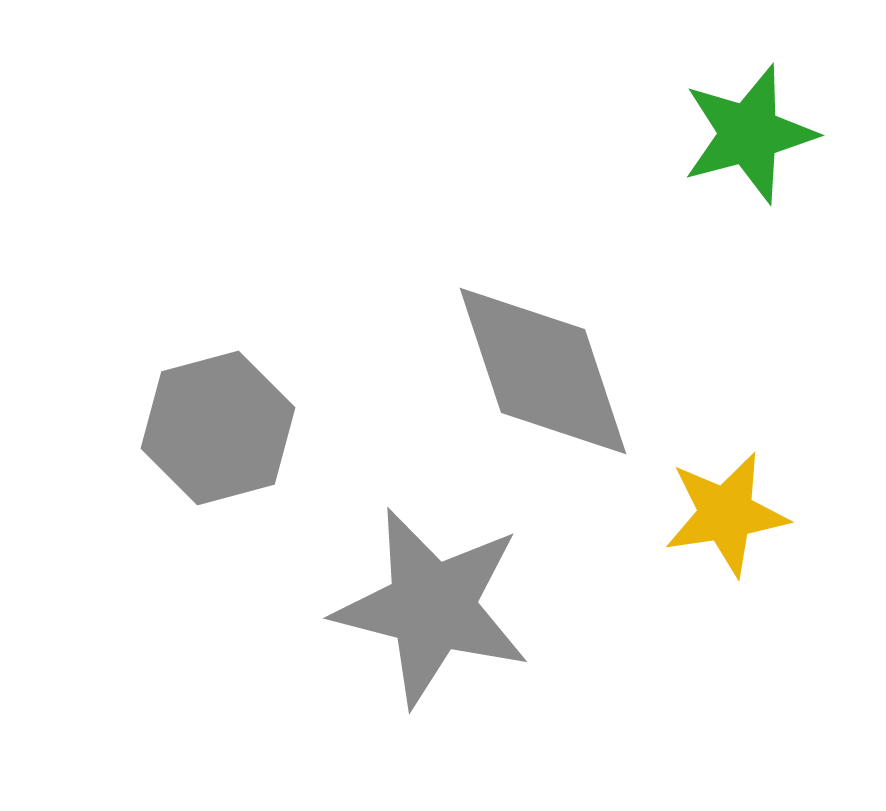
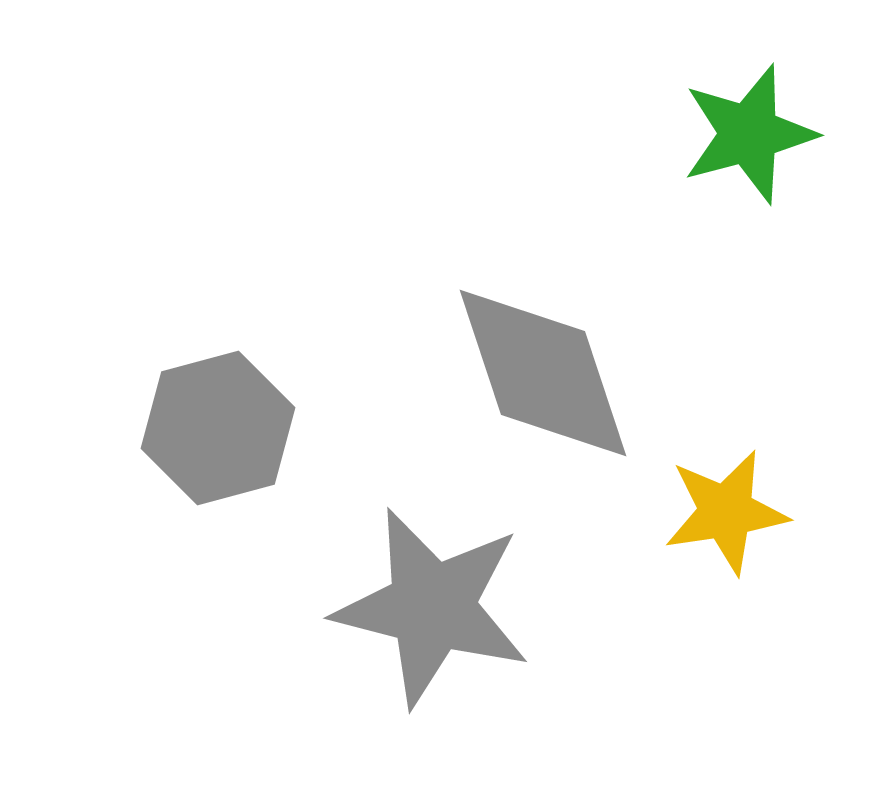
gray diamond: moved 2 px down
yellow star: moved 2 px up
